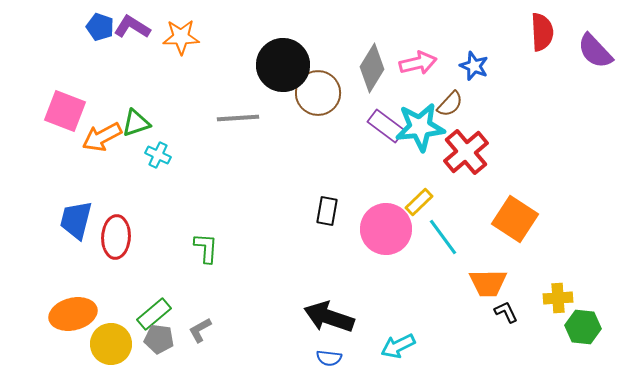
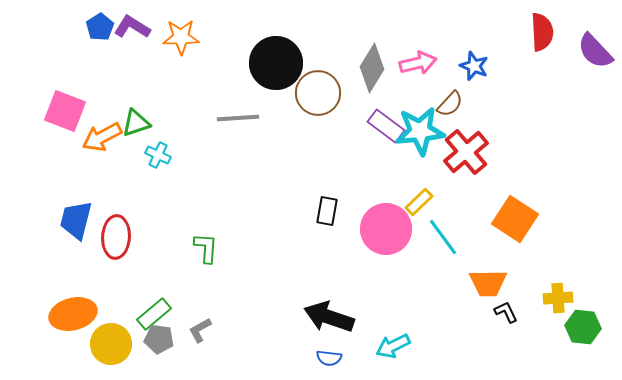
blue pentagon: rotated 20 degrees clockwise
black circle: moved 7 px left, 2 px up
cyan star: moved 4 px down
cyan arrow: moved 5 px left
